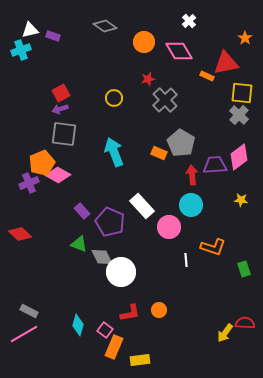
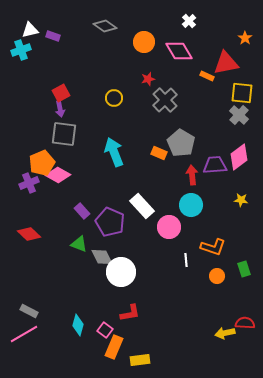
purple arrow at (60, 109): rotated 84 degrees counterclockwise
red diamond at (20, 234): moved 9 px right
orange circle at (159, 310): moved 58 px right, 34 px up
yellow arrow at (225, 333): rotated 42 degrees clockwise
